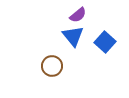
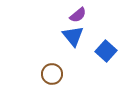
blue square: moved 1 px right, 9 px down
brown circle: moved 8 px down
